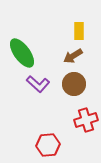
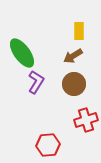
purple L-shape: moved 2 px left, 2 px up; rotated 100 degrees counterclockwise
